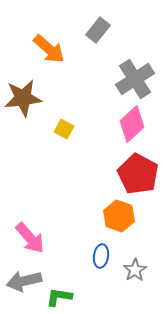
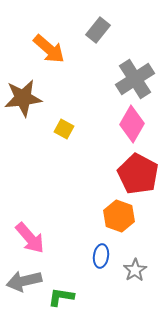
pink diamond: rotated 18 degrees counterclockwise
green L-shape: moved 2 px right
